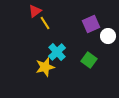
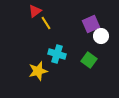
yellow line: moved 1 px right
white circle: moved 7 px left
cyan cross: moved 2 px down; rotated 30 degrees counterclockwise
yellow star: moved 7 px left, 4 px down
